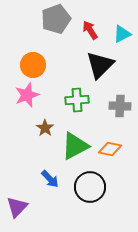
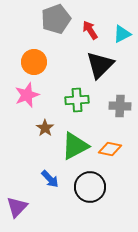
orange circle: moved 1 px right, 3 px up
